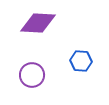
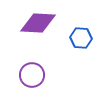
blue hexagon: moved 23 px up
